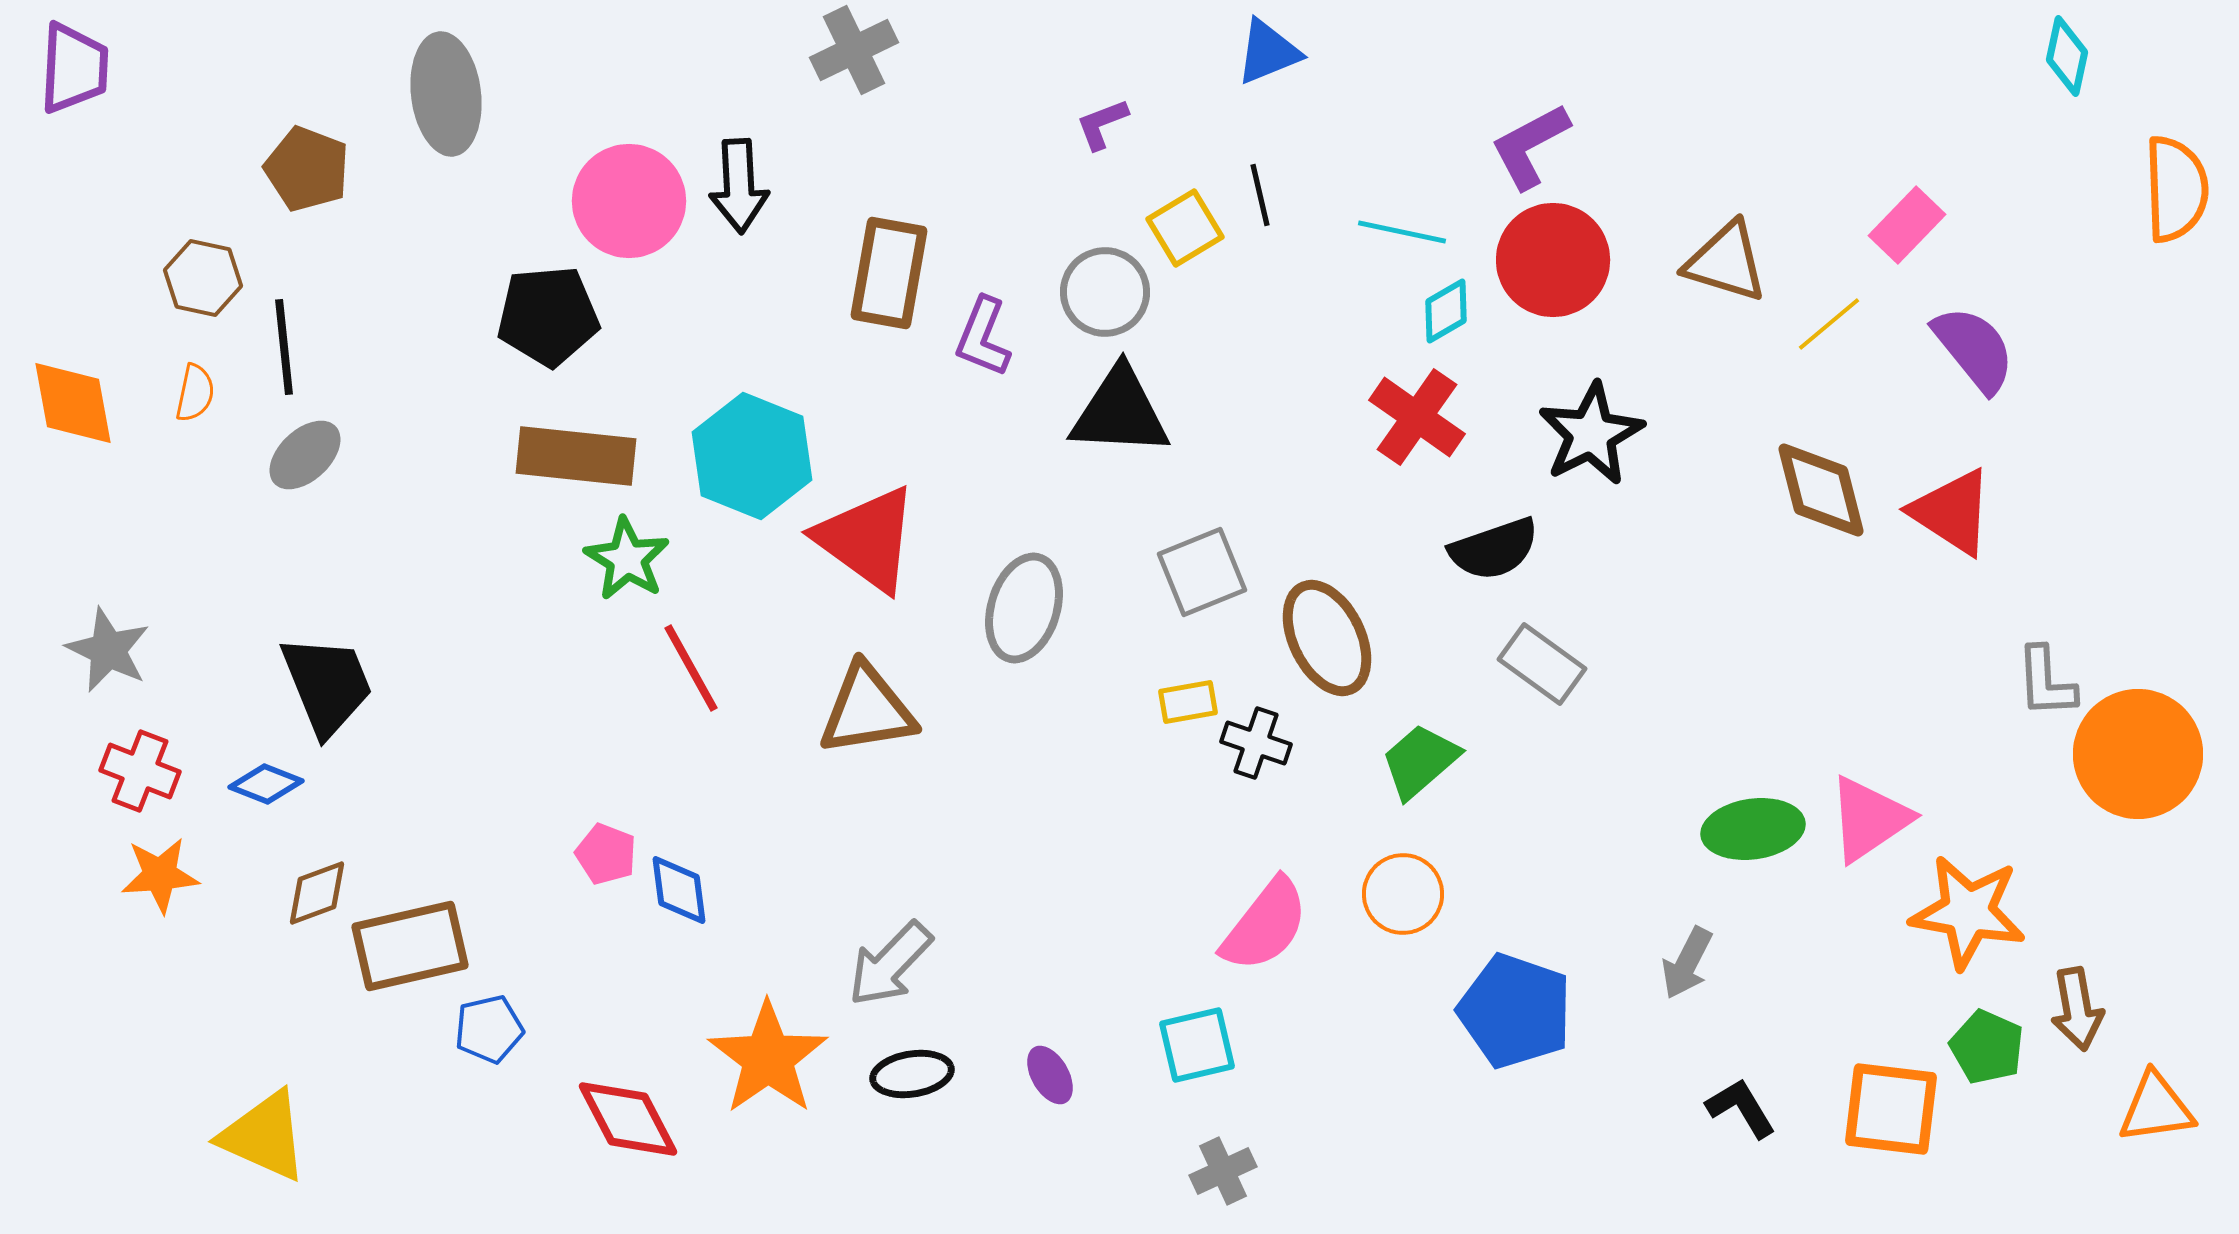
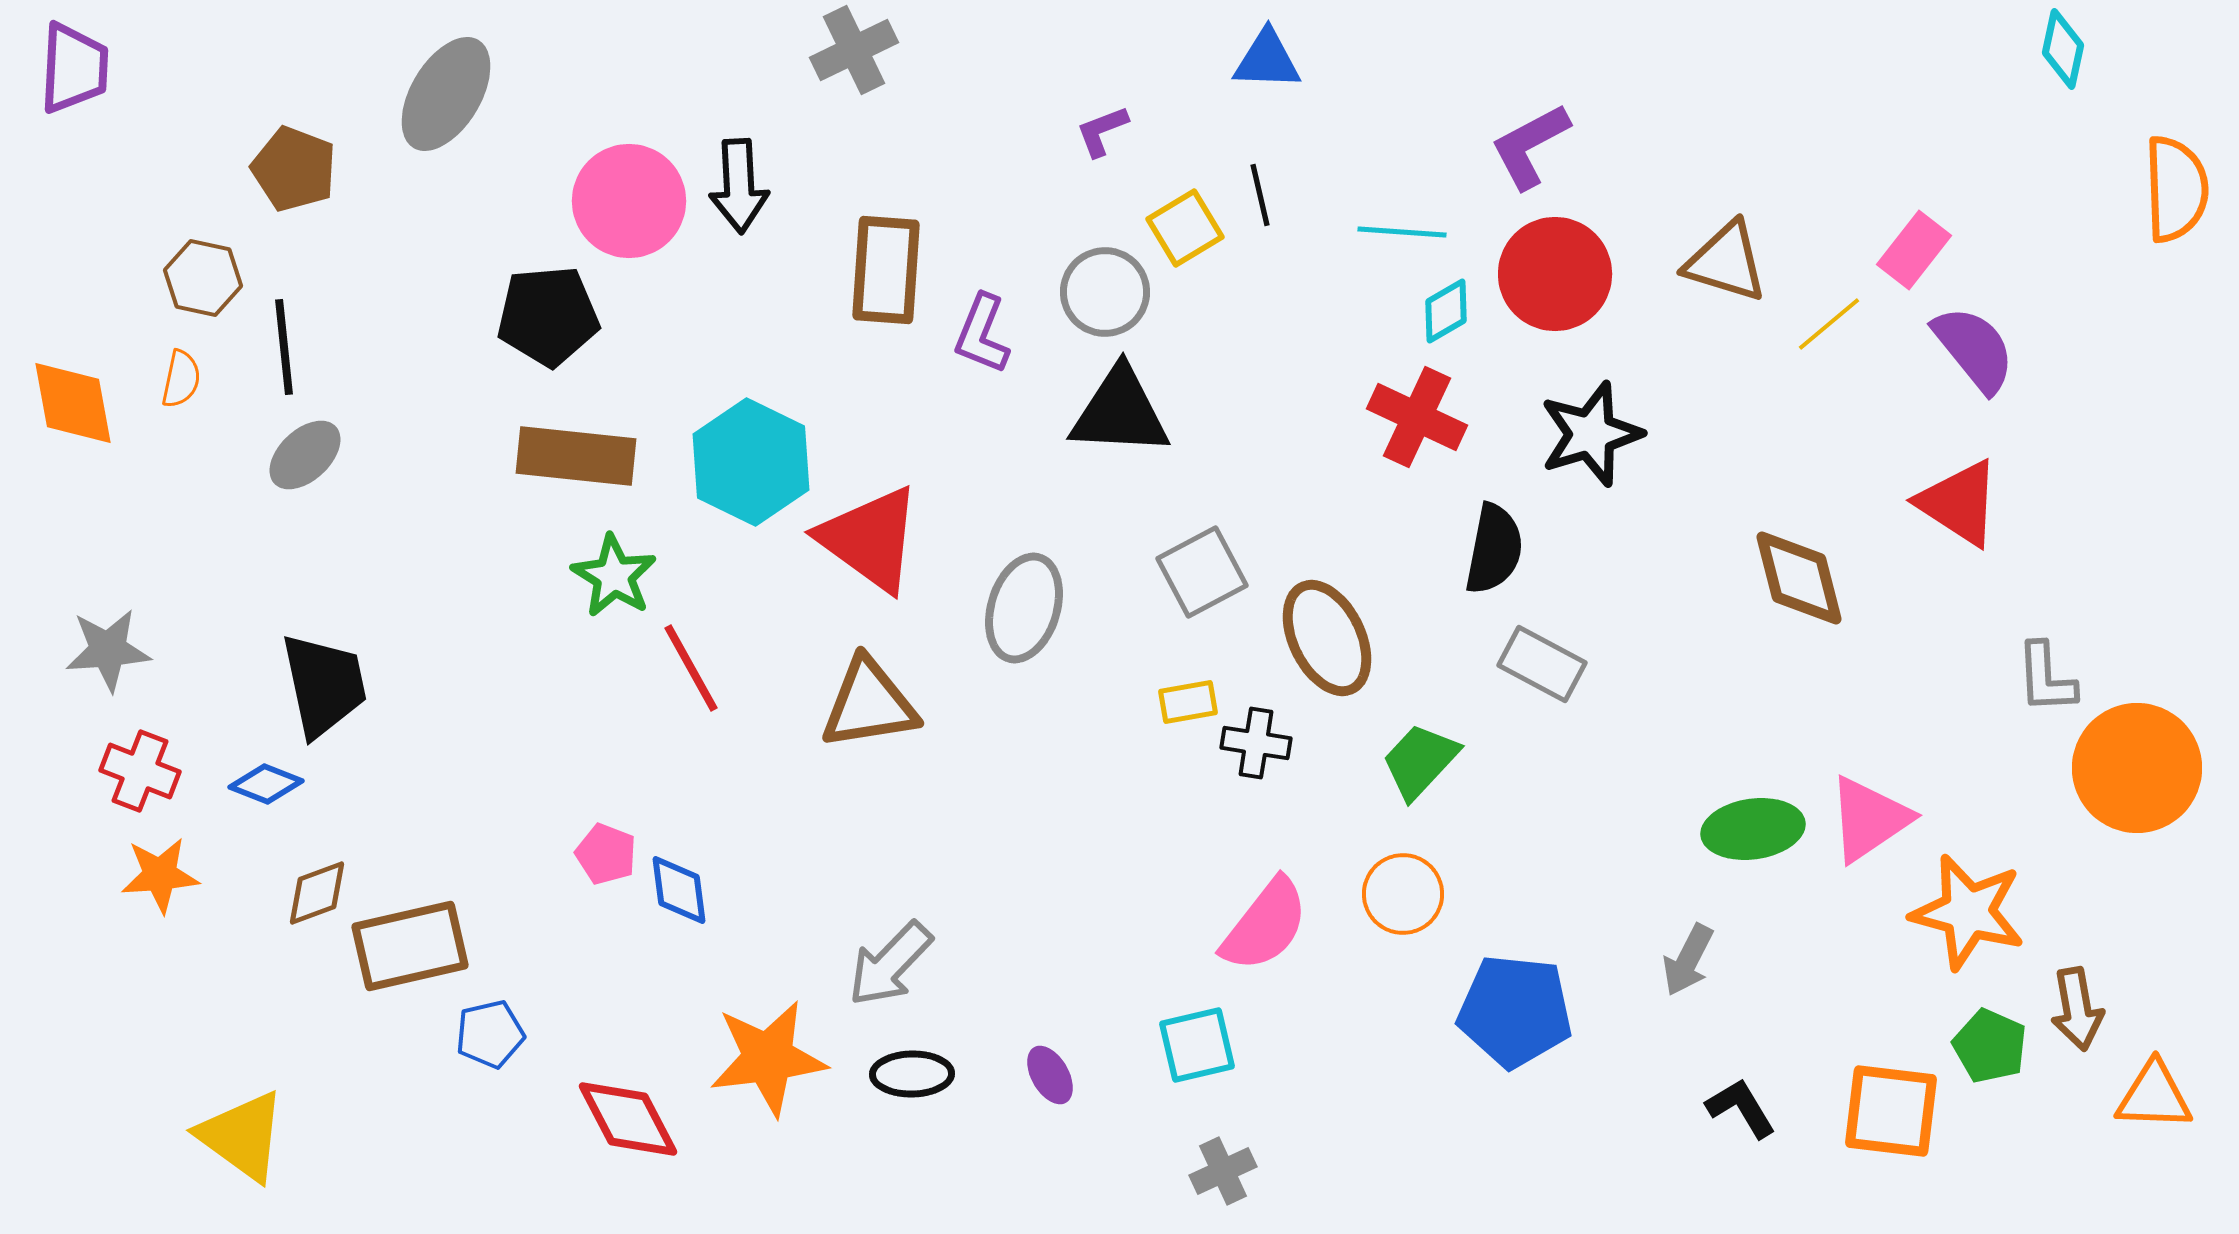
blue triangle at (1268, 52): moved 1 px left, 8 px down; rotated 24 degrees clockwise
cyan diamond at (2067, 56): moved 4 px left, 7 px up
gray ellipse at (446, 94): rotated 38 degrees clockwise
purple L-shape at (1102, 124): moved 7 px down
brown pentagon at (307, 169): moved 13 px left
pink rectangle at (1907, 225): moved 7 px right, 25 px down; rotated 6 degrees counterclockwise
cyan line at (1402, 232): rotated 8 degrees counterclockwise
red circle at (1553, 260): moved 2 px right, 14 px down
brown rectangle at (889, 273): moved 3 px left, 3 px up; rotated 6 degrees counterclockwise
purple L-shape at (983, 337): moved 1 px left, 3 px up
orange semicircle at (195, 393): moved 14 px left, 14 px up
red cross at (1417, 417): rotated 10 degrees counterclockwise
black star at (1591, 434): rotated 10 degrees clockwise
cyan hexagon at (752, 456): moved 1 px left, 6 px down; rotated 4 degrees clockwise
brown diamond at (1821, 490): moved 22 px left, 88 px down
red triangle at (1952, 512): moved 7 px right, 9 px up
red triangle at (867, 539): moved 3 px right
black semicircle at (1494, 549): rotated 60 degrees counterclockwise
green star at (627, 559): moved 13 px left, 17 px down
gray square at (1202, 572): rotated 6 degrees counterclockwise
gray star at (108, 650): rotated 30 degrees counterclockwise
gray rectangle at (1542, 664): rotated 8 degrees counterclockwise
gray L-shape at (2046, 682): moved 4 px up
black trapezoid at (327, 685): moved 3 px left; rotated 10 degrees clockwise
brown triangle at (867, 710): moved 2 px right, 6 px up
black cross at (1256, 743): rotated 10 degrees counterclockwise
orange circle at (2138, 754): moved 1 px left, 14 px down
green trapezoid at (1420, 761): rotated 6 degrees counterclockwise
orange star at (1968, 912): rotated 5 degrees clockwise
gray arrow at (1687, 963): moved 1 px right, 3 px up
blue pentagon at (1515, 1011): rotated 13 degrees counterclockwise
blue pentagon at (489, 1029): moved 1 px right, 5 px down
green pentagon at (1987, 1047): moved 3 px right, 1 px up
orange star at (768, 1058): rotated 28 degrees clockwise
black ellipse at (912, 1074): rotated 8 degrees clockwise
orange triangle at (2156, 1108): moved 2 px left, 12 px up; rotated 10 degrees clockwise
orange square at (1891, 1109): moved 2 px down
yellow triangle at (264, 1136): moved 22 px left; rotated 12 degrees clockwise
